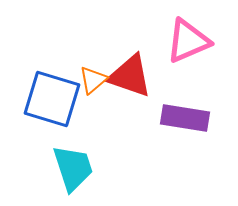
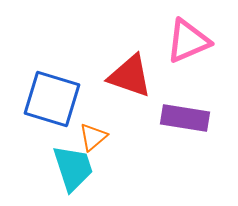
orange triangle: moved 57 px down
